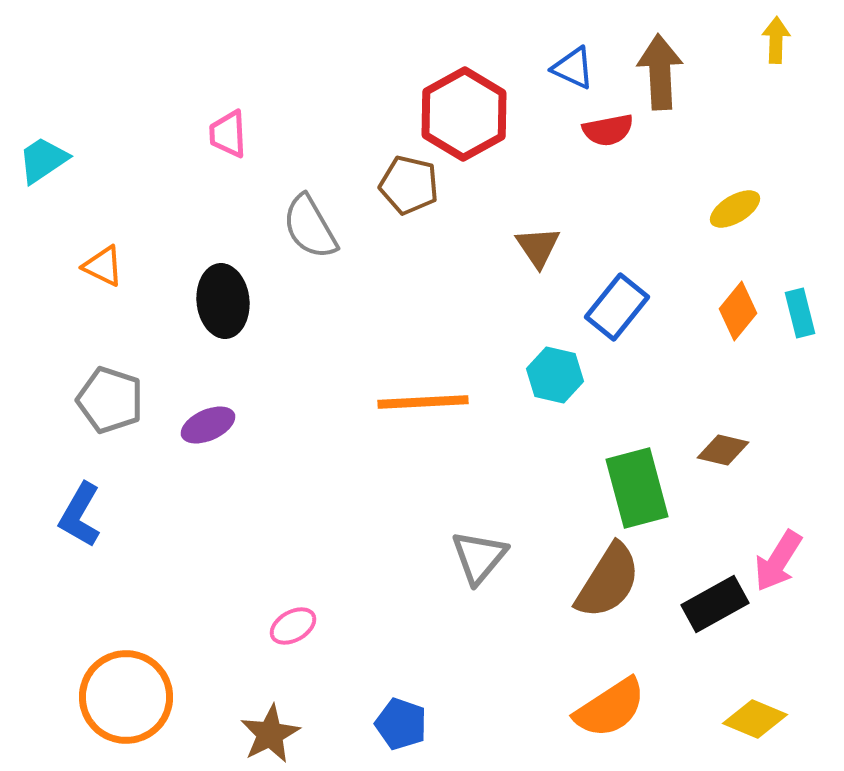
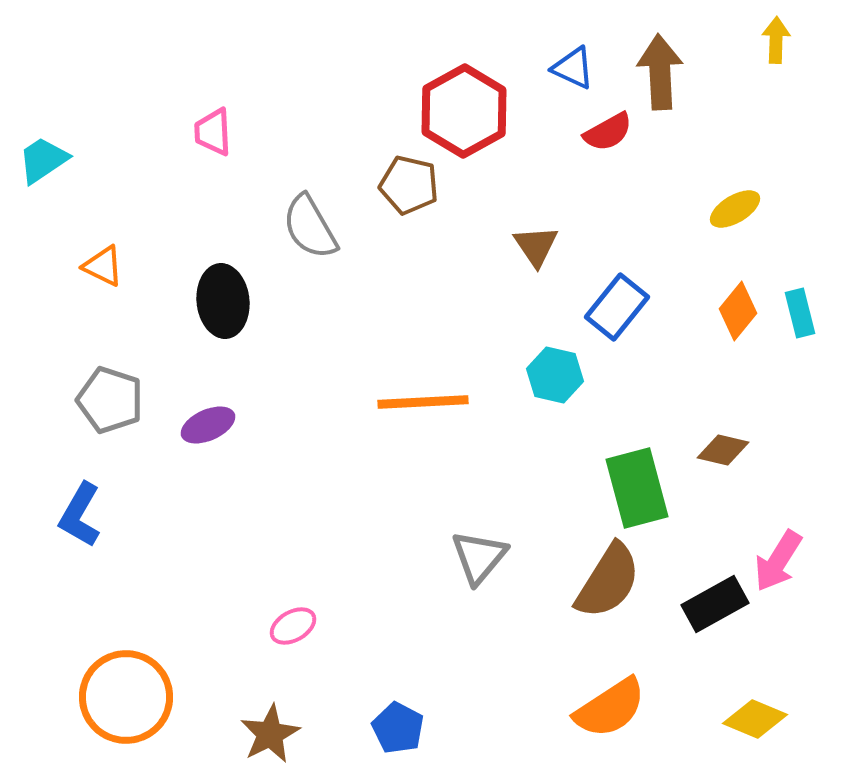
red hexagon: moved 3 px up
red semicircle: moved 2 px down; rotated 18 degrees counterclockwise
pink trapezoid: moved 15 px left, 2 px up
brown triangle: moved 2 px left, 1 px up
blue pentagon: moved 3 px left, 4 px down; rotated 9 degrees clockwise
